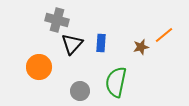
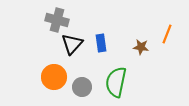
orange line: moved 3 px right, 1 px up; rotated 30 degrees counterclockwise
blue rectangle: rotated 12 degrees counterclockwise
brown star: rotated 21 degrees clockwise
orange circle: moved 15 px right, 10 px down
gray circle: moved 2 px right, 4 px up
